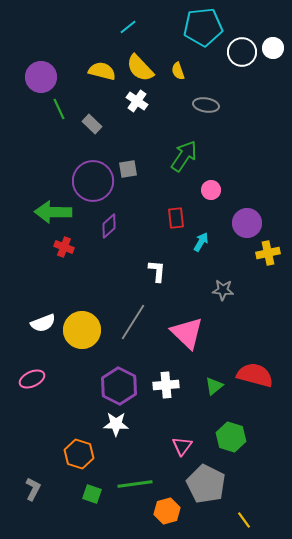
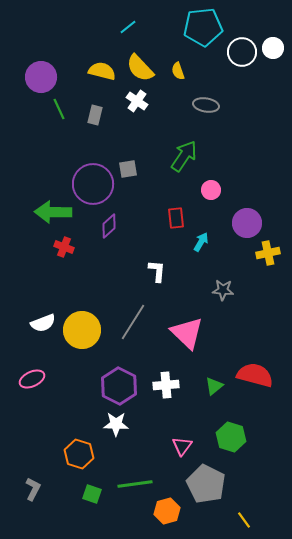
gray rectangle at (92, 124): moved 3 px right, 9 px up; rotated 60 degrees clockwise
purple circle at (93, 181): moved 3 px down
